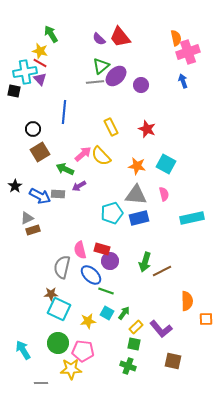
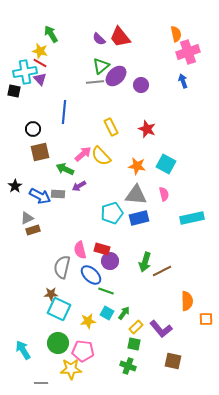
orange semicircle at (176, 38): moved 4 px up
brown square at (40, 152): rotated 18 degrees clockwise
